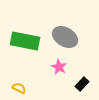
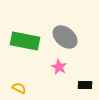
gray ellipse: rotated 10 degrees clockwise
black rectangle: moved 3 px right, 1 px down; rotated 48 degrees clockwise
